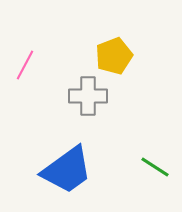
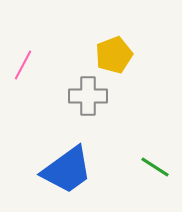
yellow pentagon: moved 1 px up
pink line: moved 2 px left
